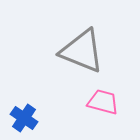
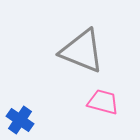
blue cross: moved 4 px left, 2 px down
